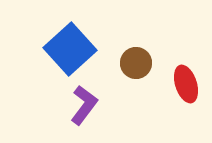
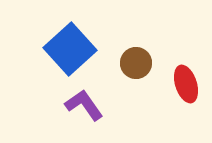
purple L-shape: rotated 72 degrees counterclockwise
